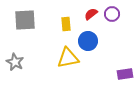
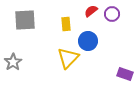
red semicircle: moved 3 px up
yellow triangle: rotated 35 degrees counterclockwise
gray star: moved 2 px left; rotated 12 degrees clockwise
purple rectangle: rotated 28 degrees clockwise
